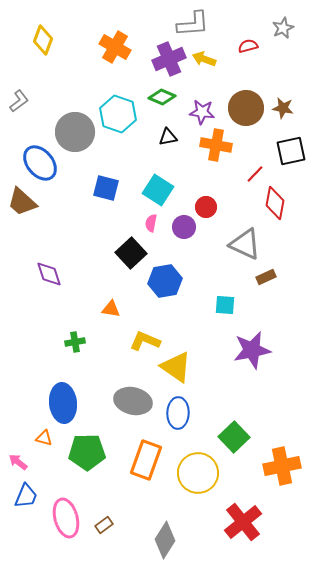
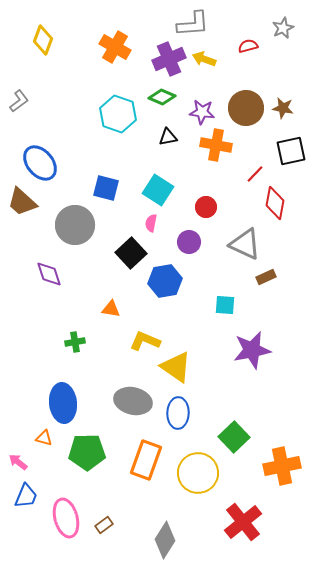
gray circle at (75, 132): moved 93 px down
purple circle at (184, 227): moved 5 px right, 15 px down
